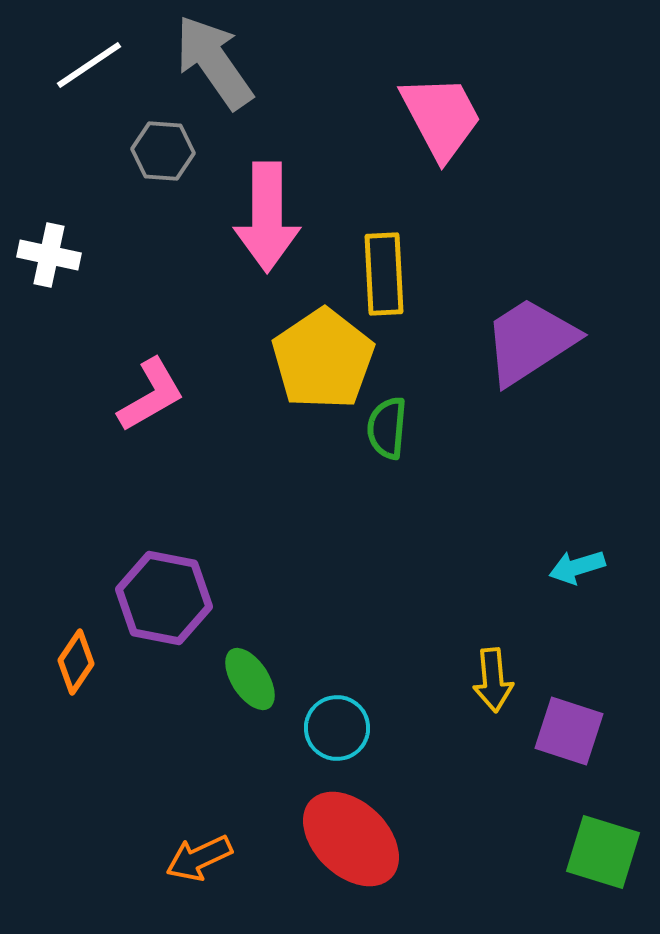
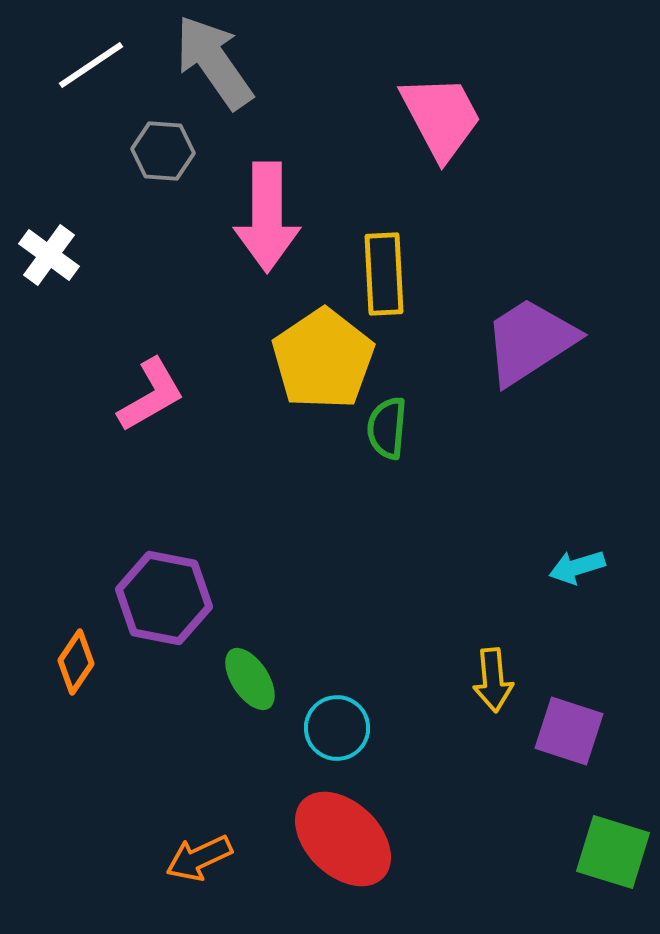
white line: moved 2 px right
white cross: rotated 24 degrees clockwise
red ellipse: moved 8 px left
green square: moved 10 px right
